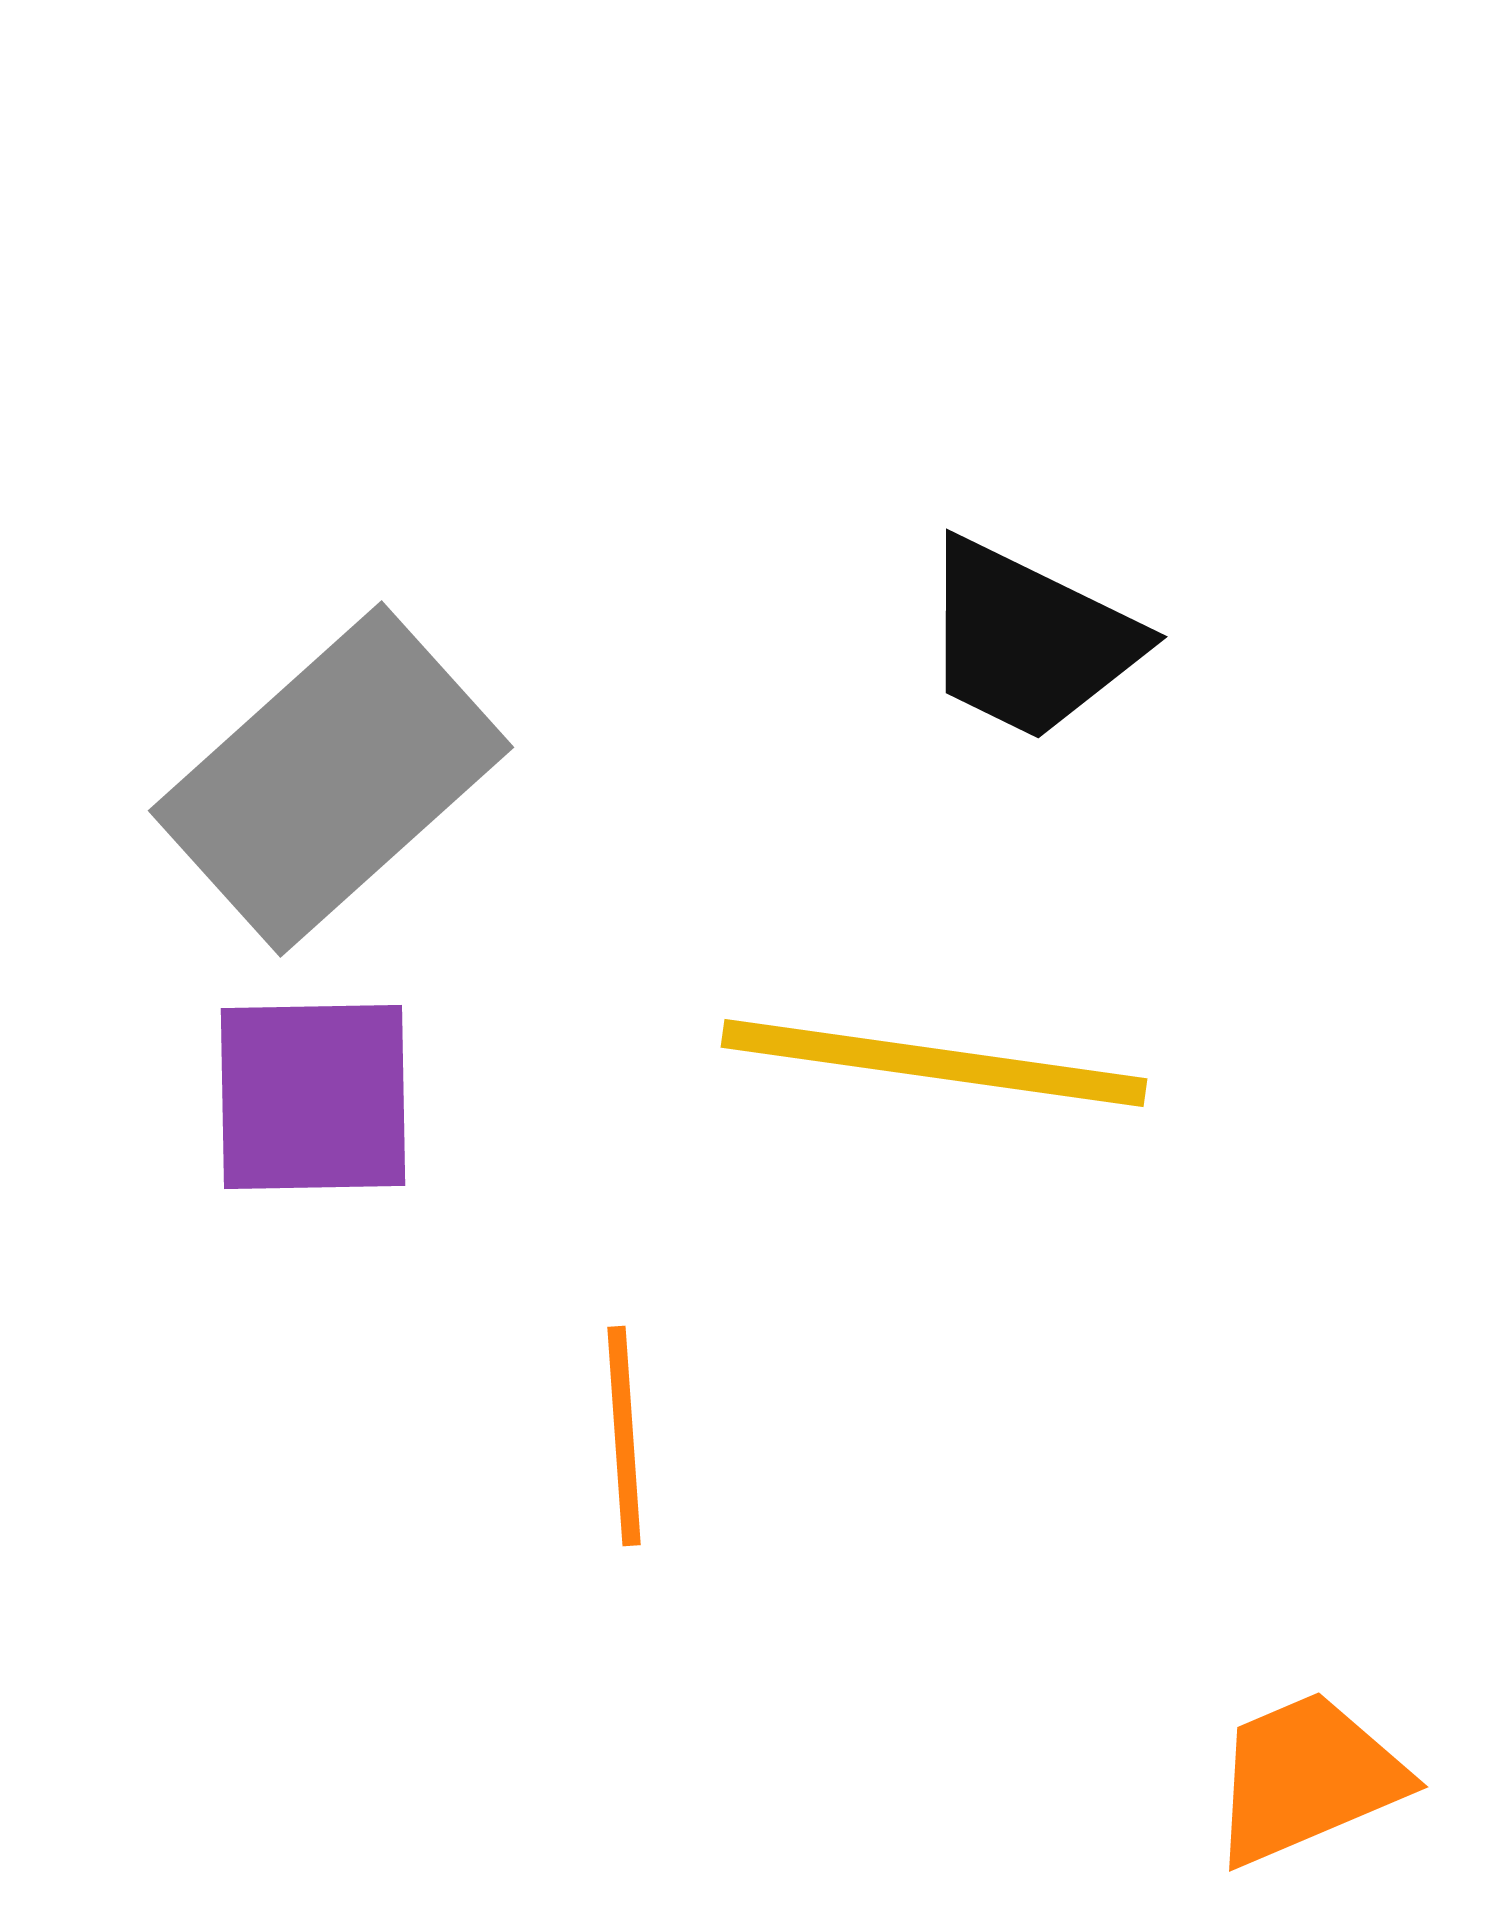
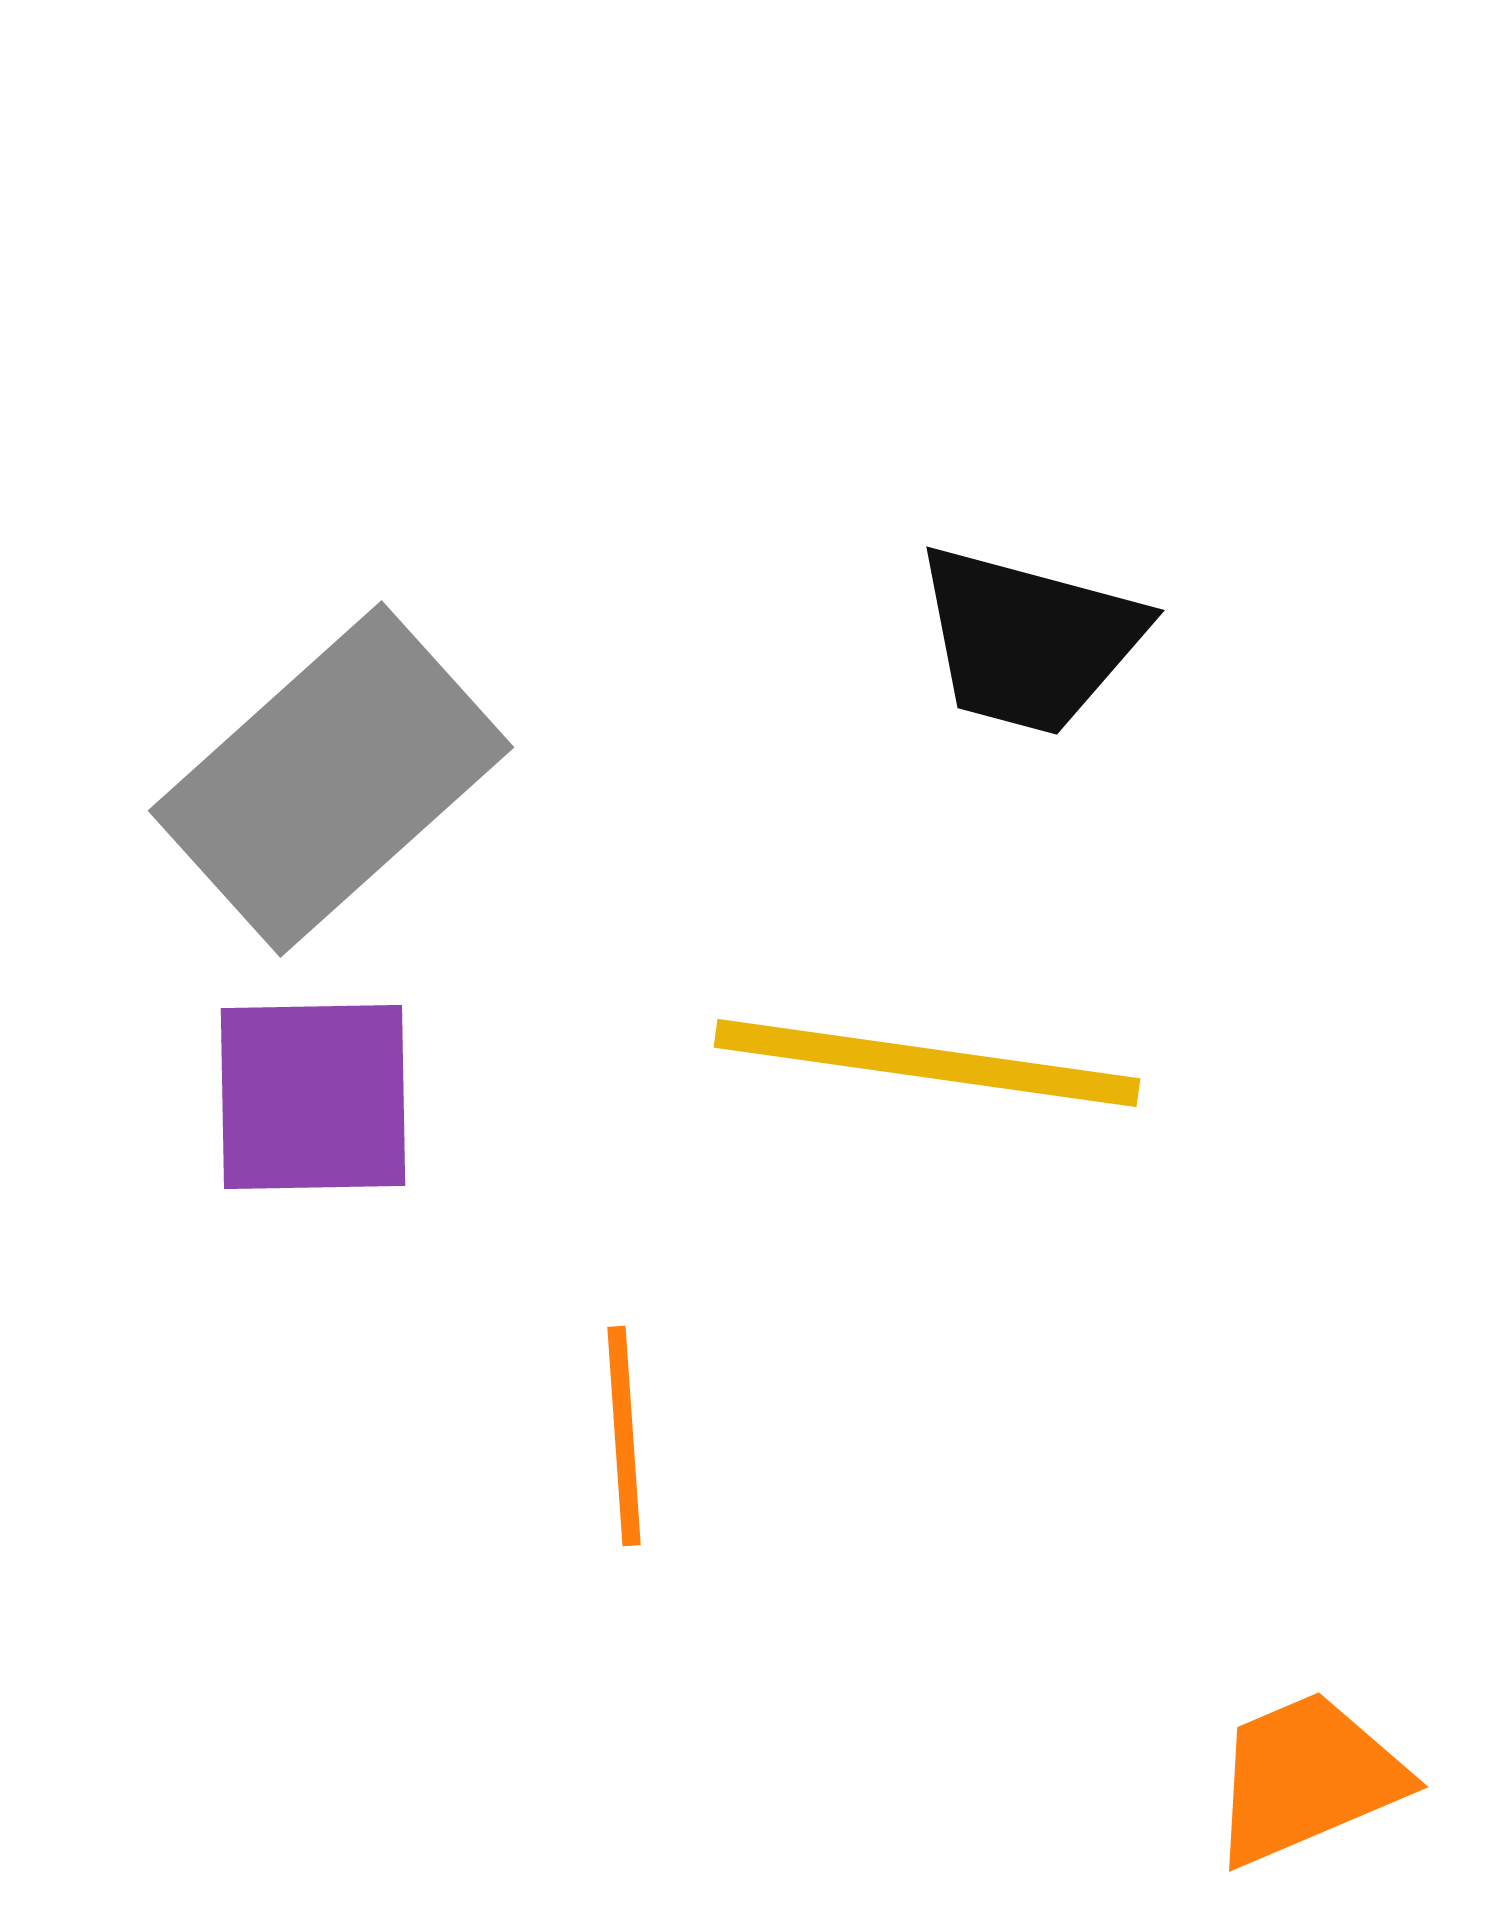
black trapezoid: rotated 11 degrees counterclockwise
yellow line: moved 7 px left
